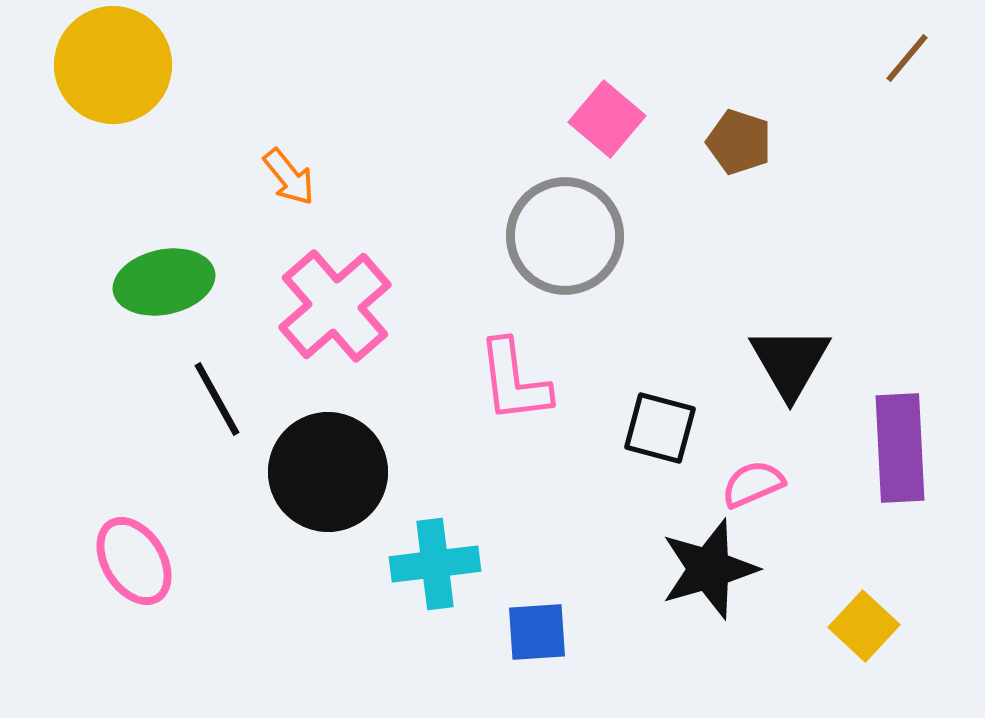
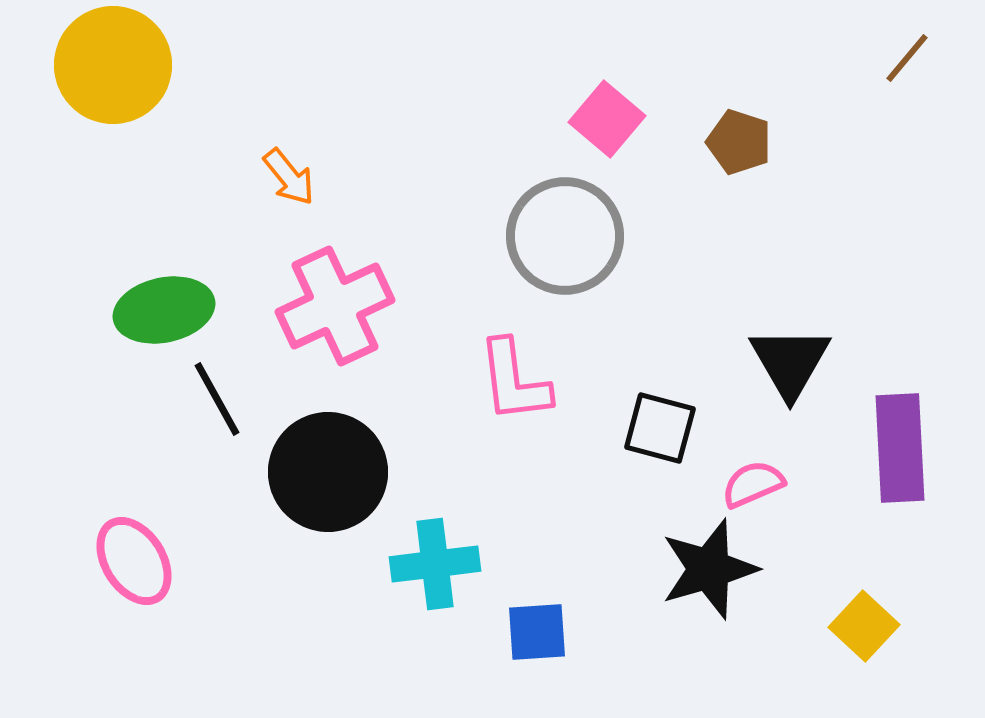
green ellipse: moved 28 px down
pink cross: rotated 16 degrees clockwise
